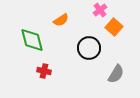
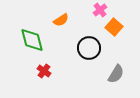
red cross: rotated 24 degrees clockwise
